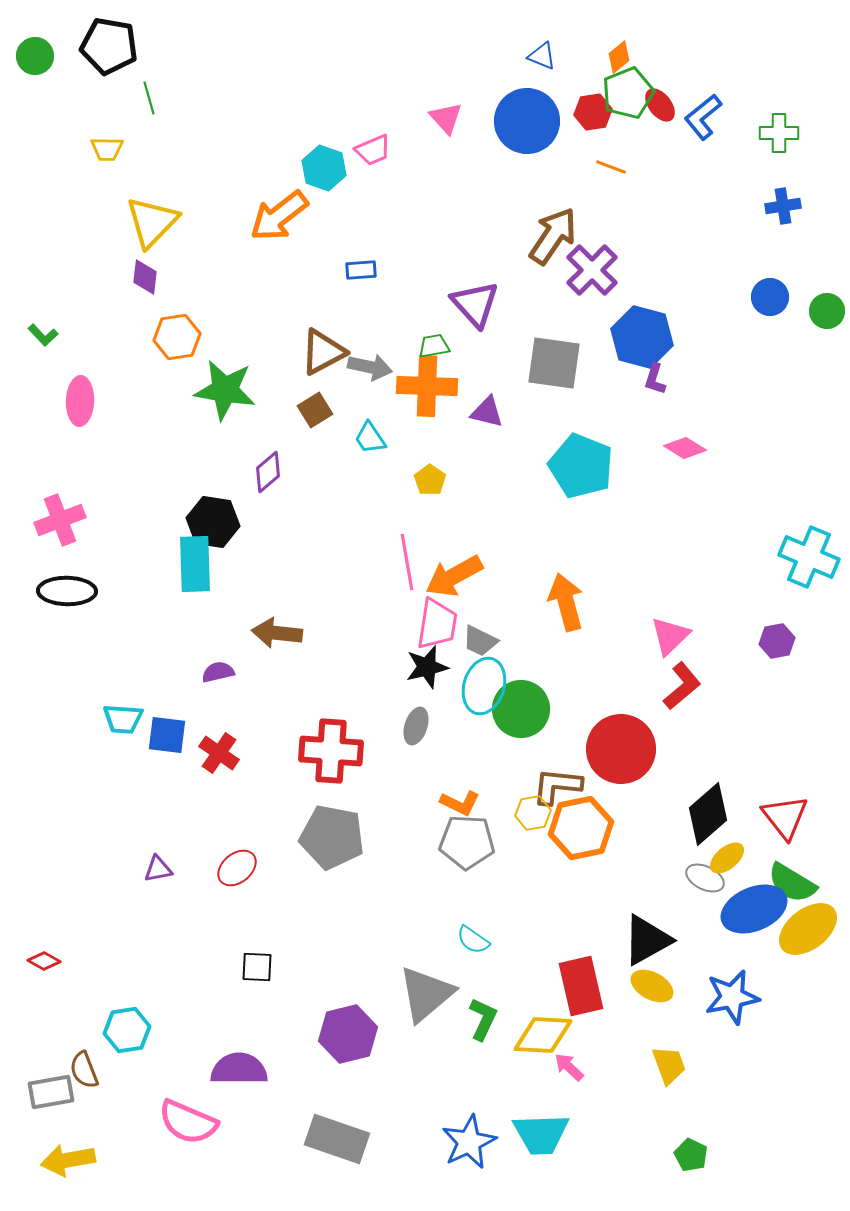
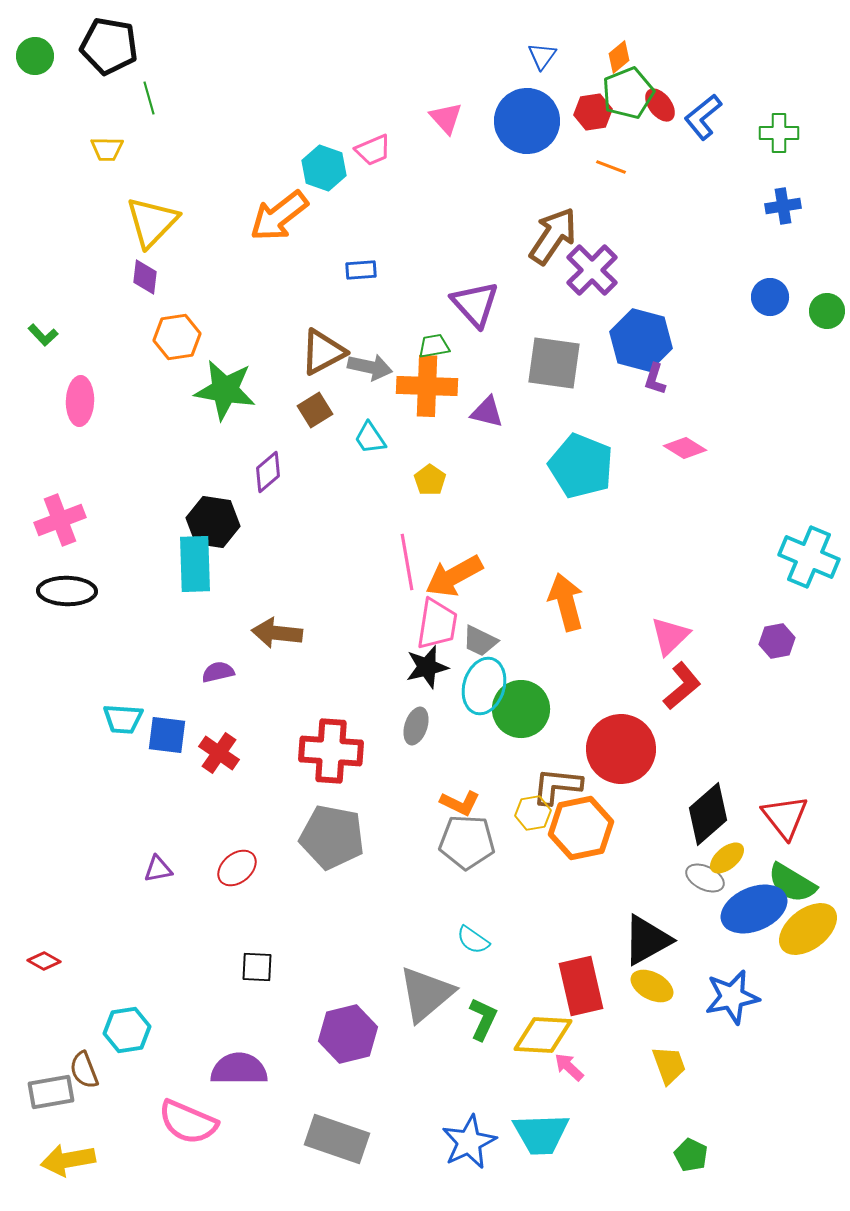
blue triangle at (542, 56): rotated 44 degrees clockwise
blue hexagon at (642, 337): moved 1 px left, 3 px down
